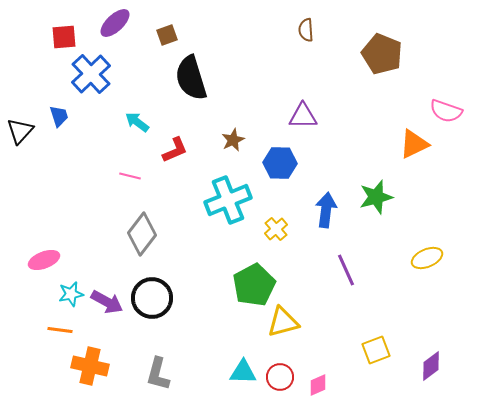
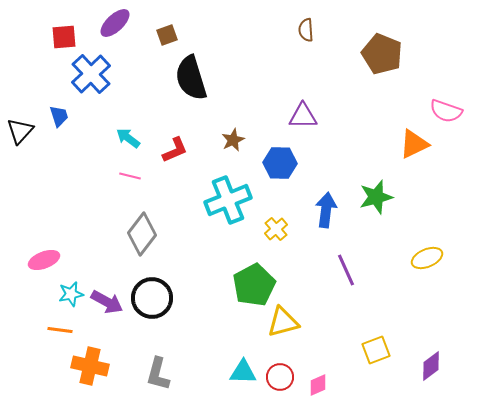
cyan arrow: moved 9 px left, 16 px down
